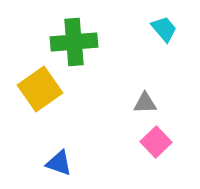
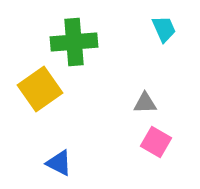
cyan trapezoid: rotated 16 degrees clockwise
pink square: rotated 16 degrees counterclockwise
blue triangle: rotated 8 degrees clockwise
